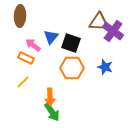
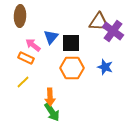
black square: rotated 18 degrees counterclockwise
